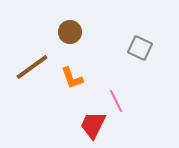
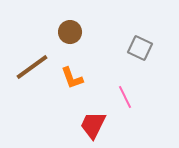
pink line: moved 9 px right, 4 px up
